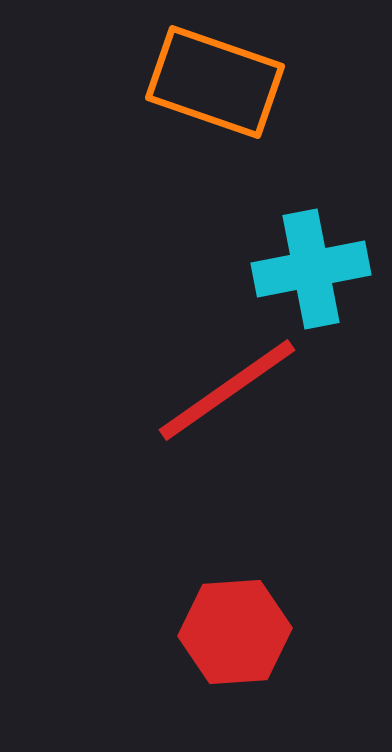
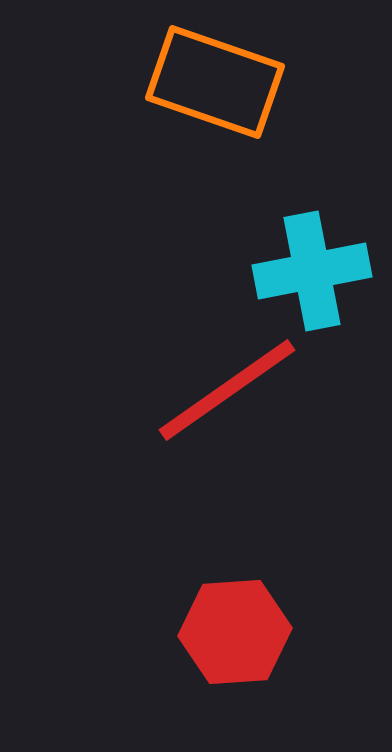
cyan cross: moved 1 px right, 2 px down
